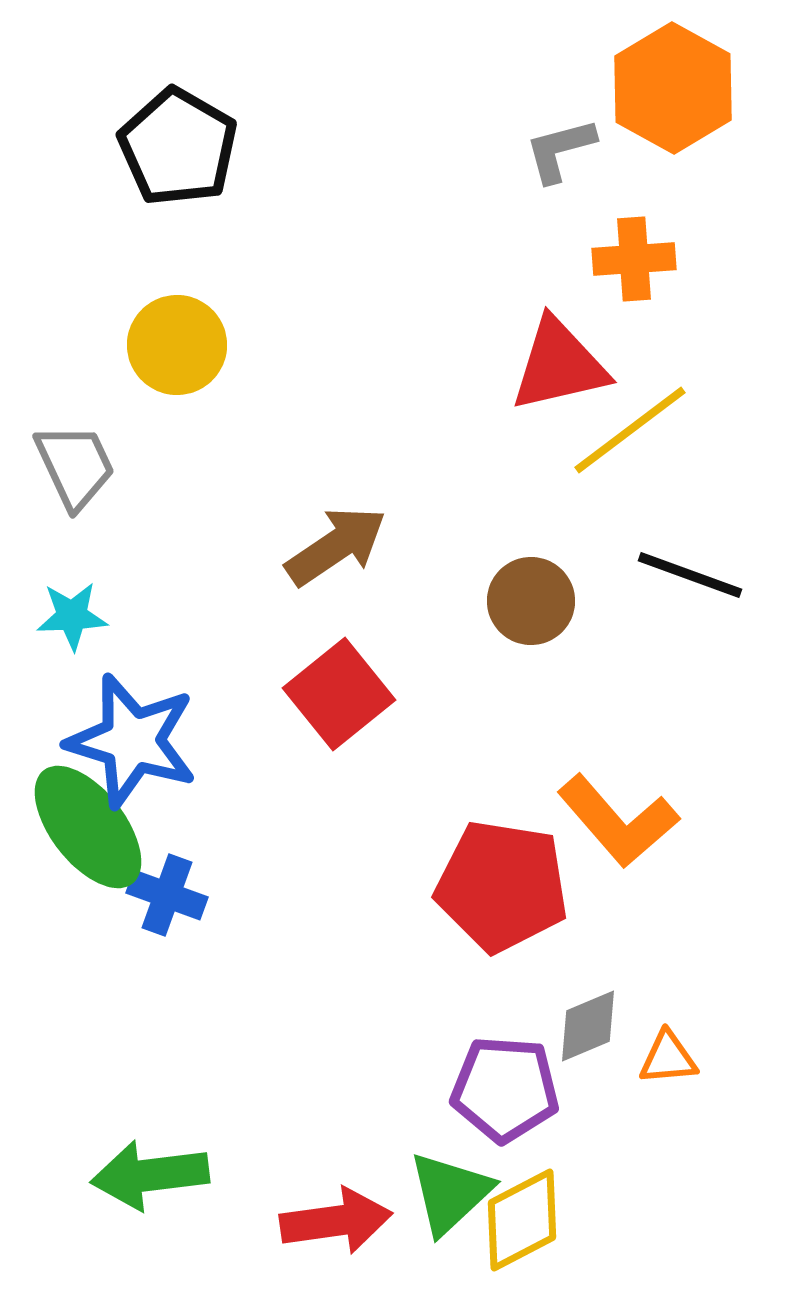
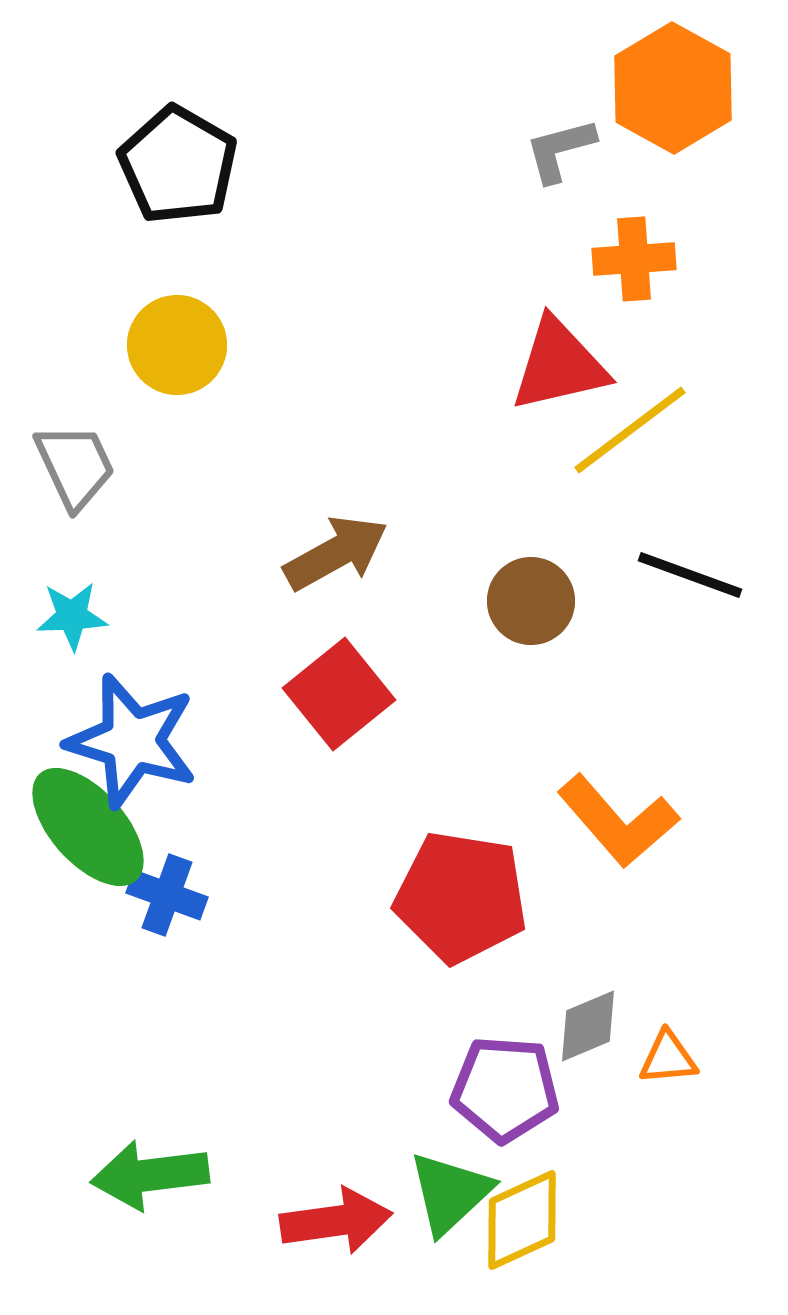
black pentagon: moved 18 px down
brown arrow: moved 7 px down; rotated 5 degrees clockwise
green ellipse: rotated 4 degrees counterclockwise
red pentagon: moved 41 px left, 11 px down
yellow diamond: rotated 3 degrees clockwise
